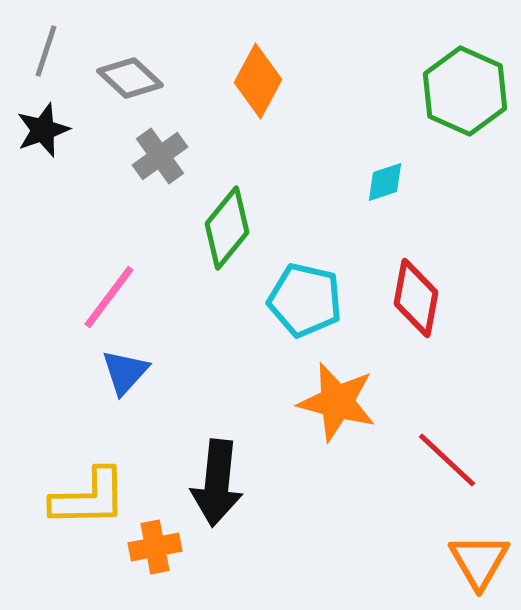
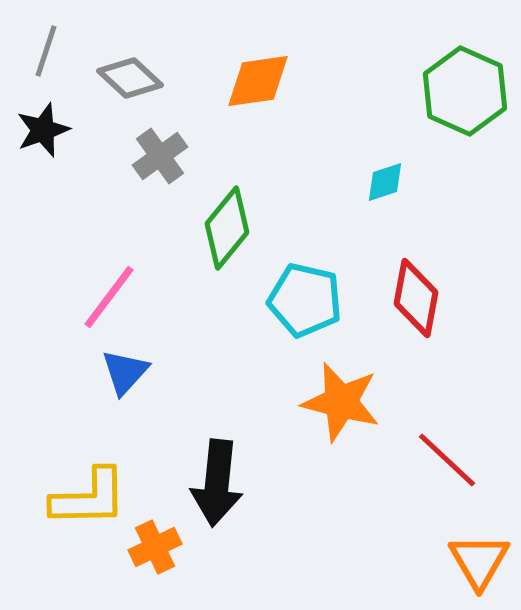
orange diamond: rotated 54 degrees clockwise
orange star: moved 4 px right
orange cross: rotated 15 degrees counterclockwise
